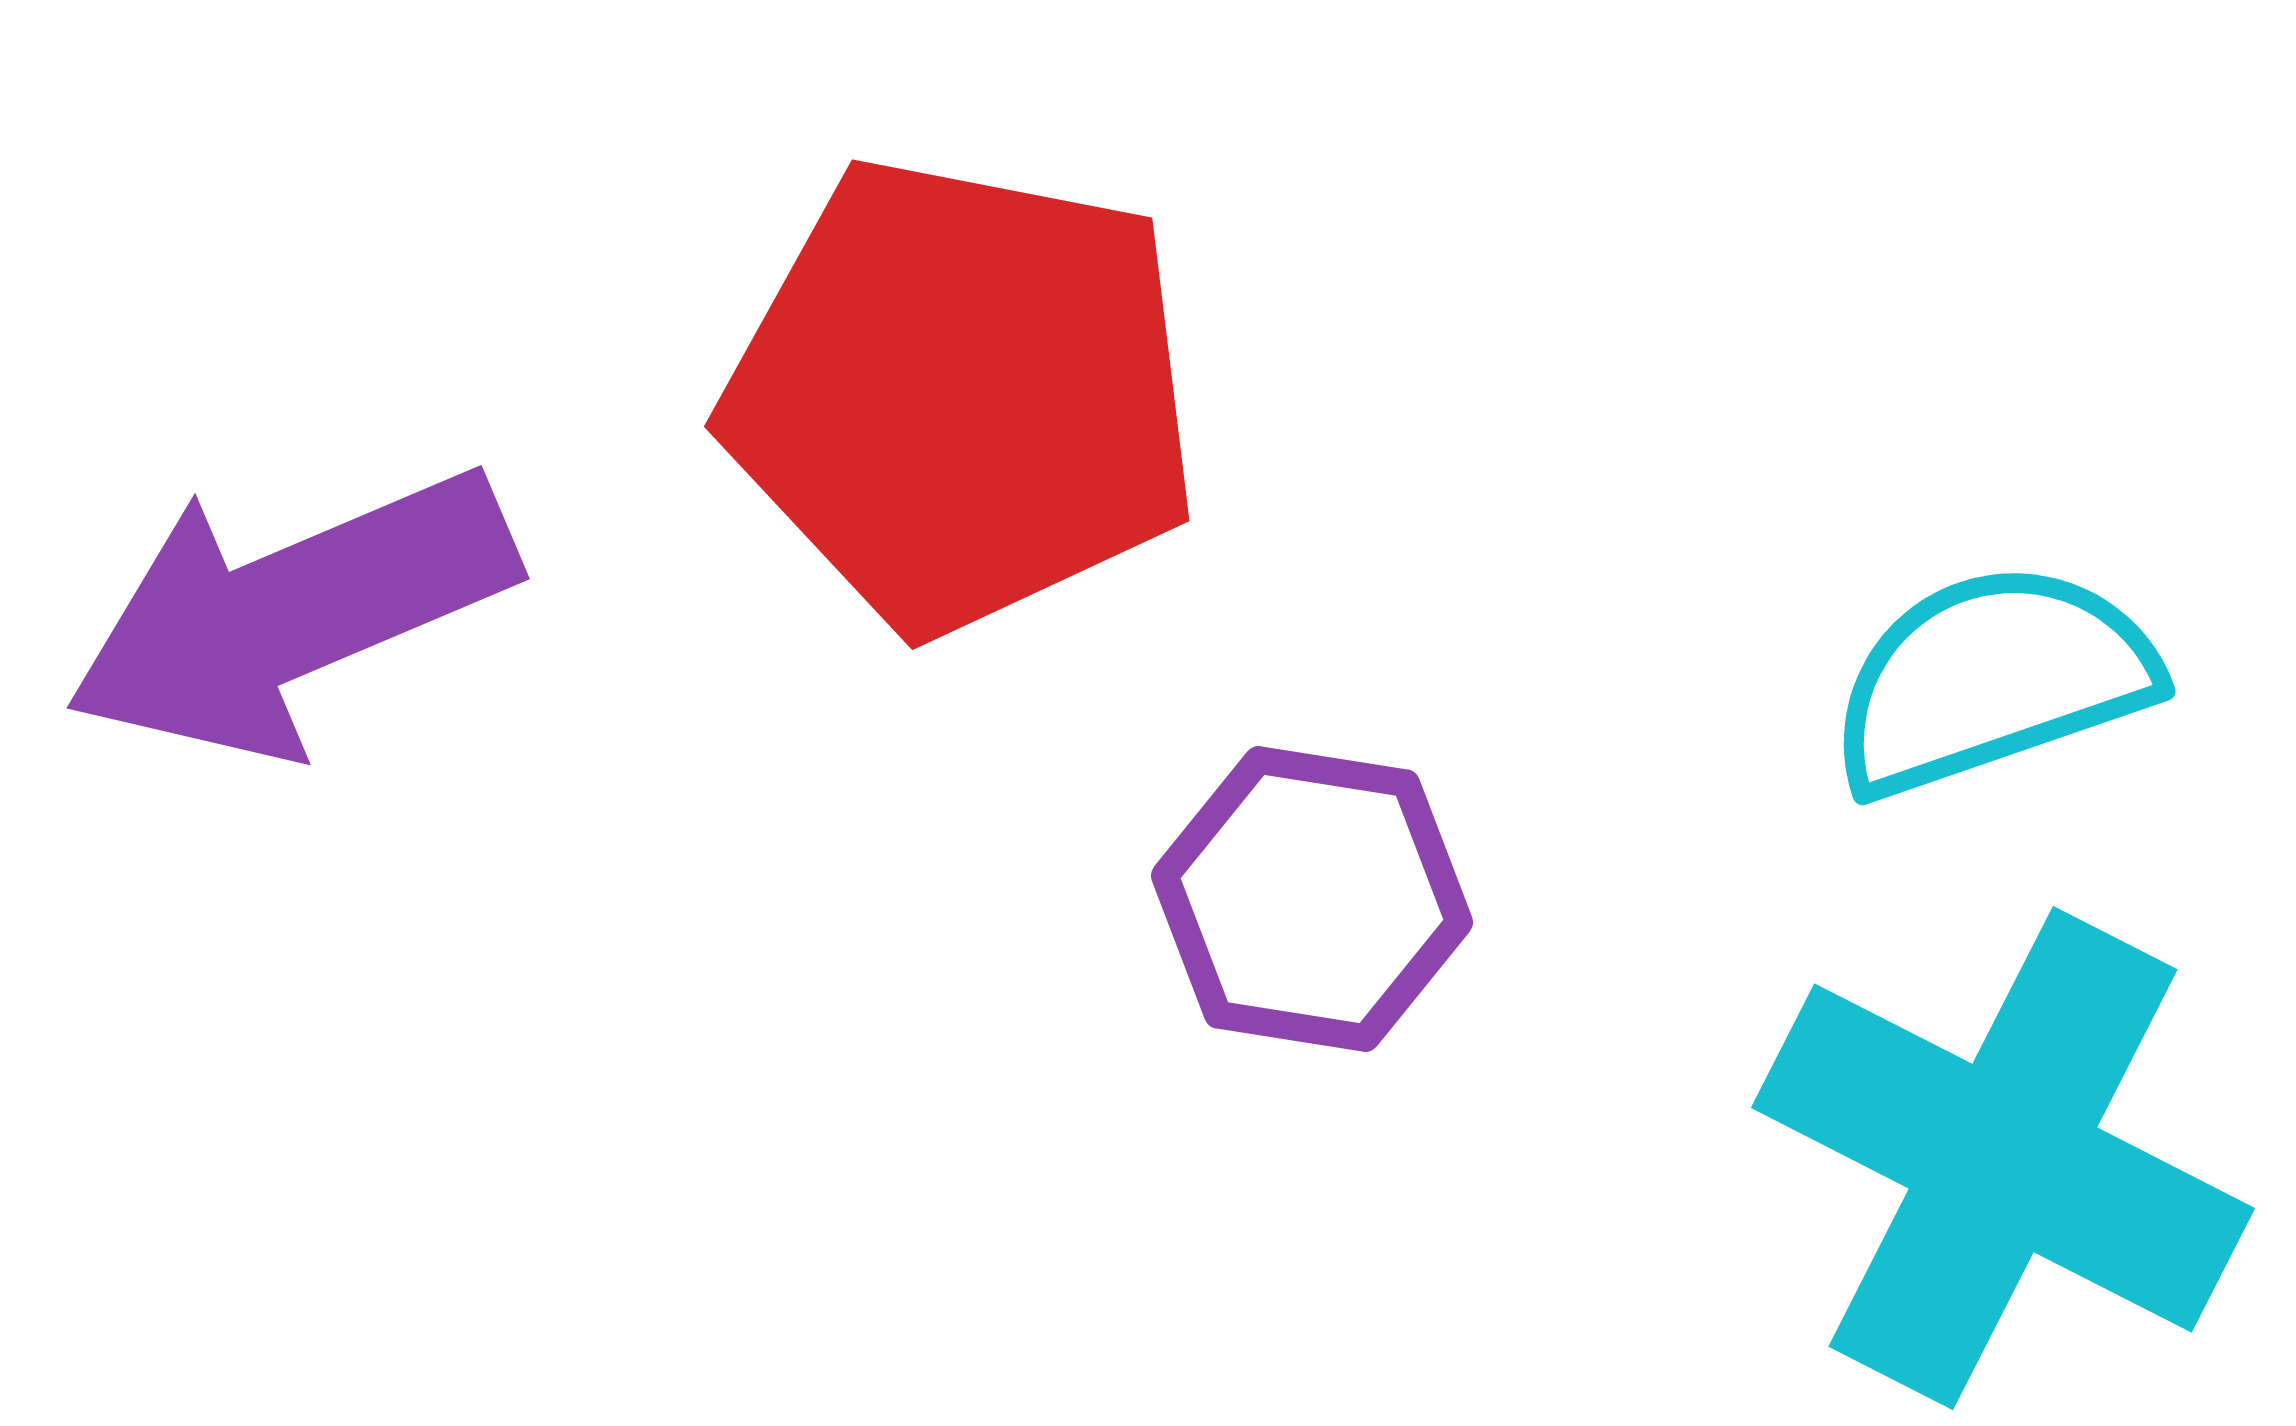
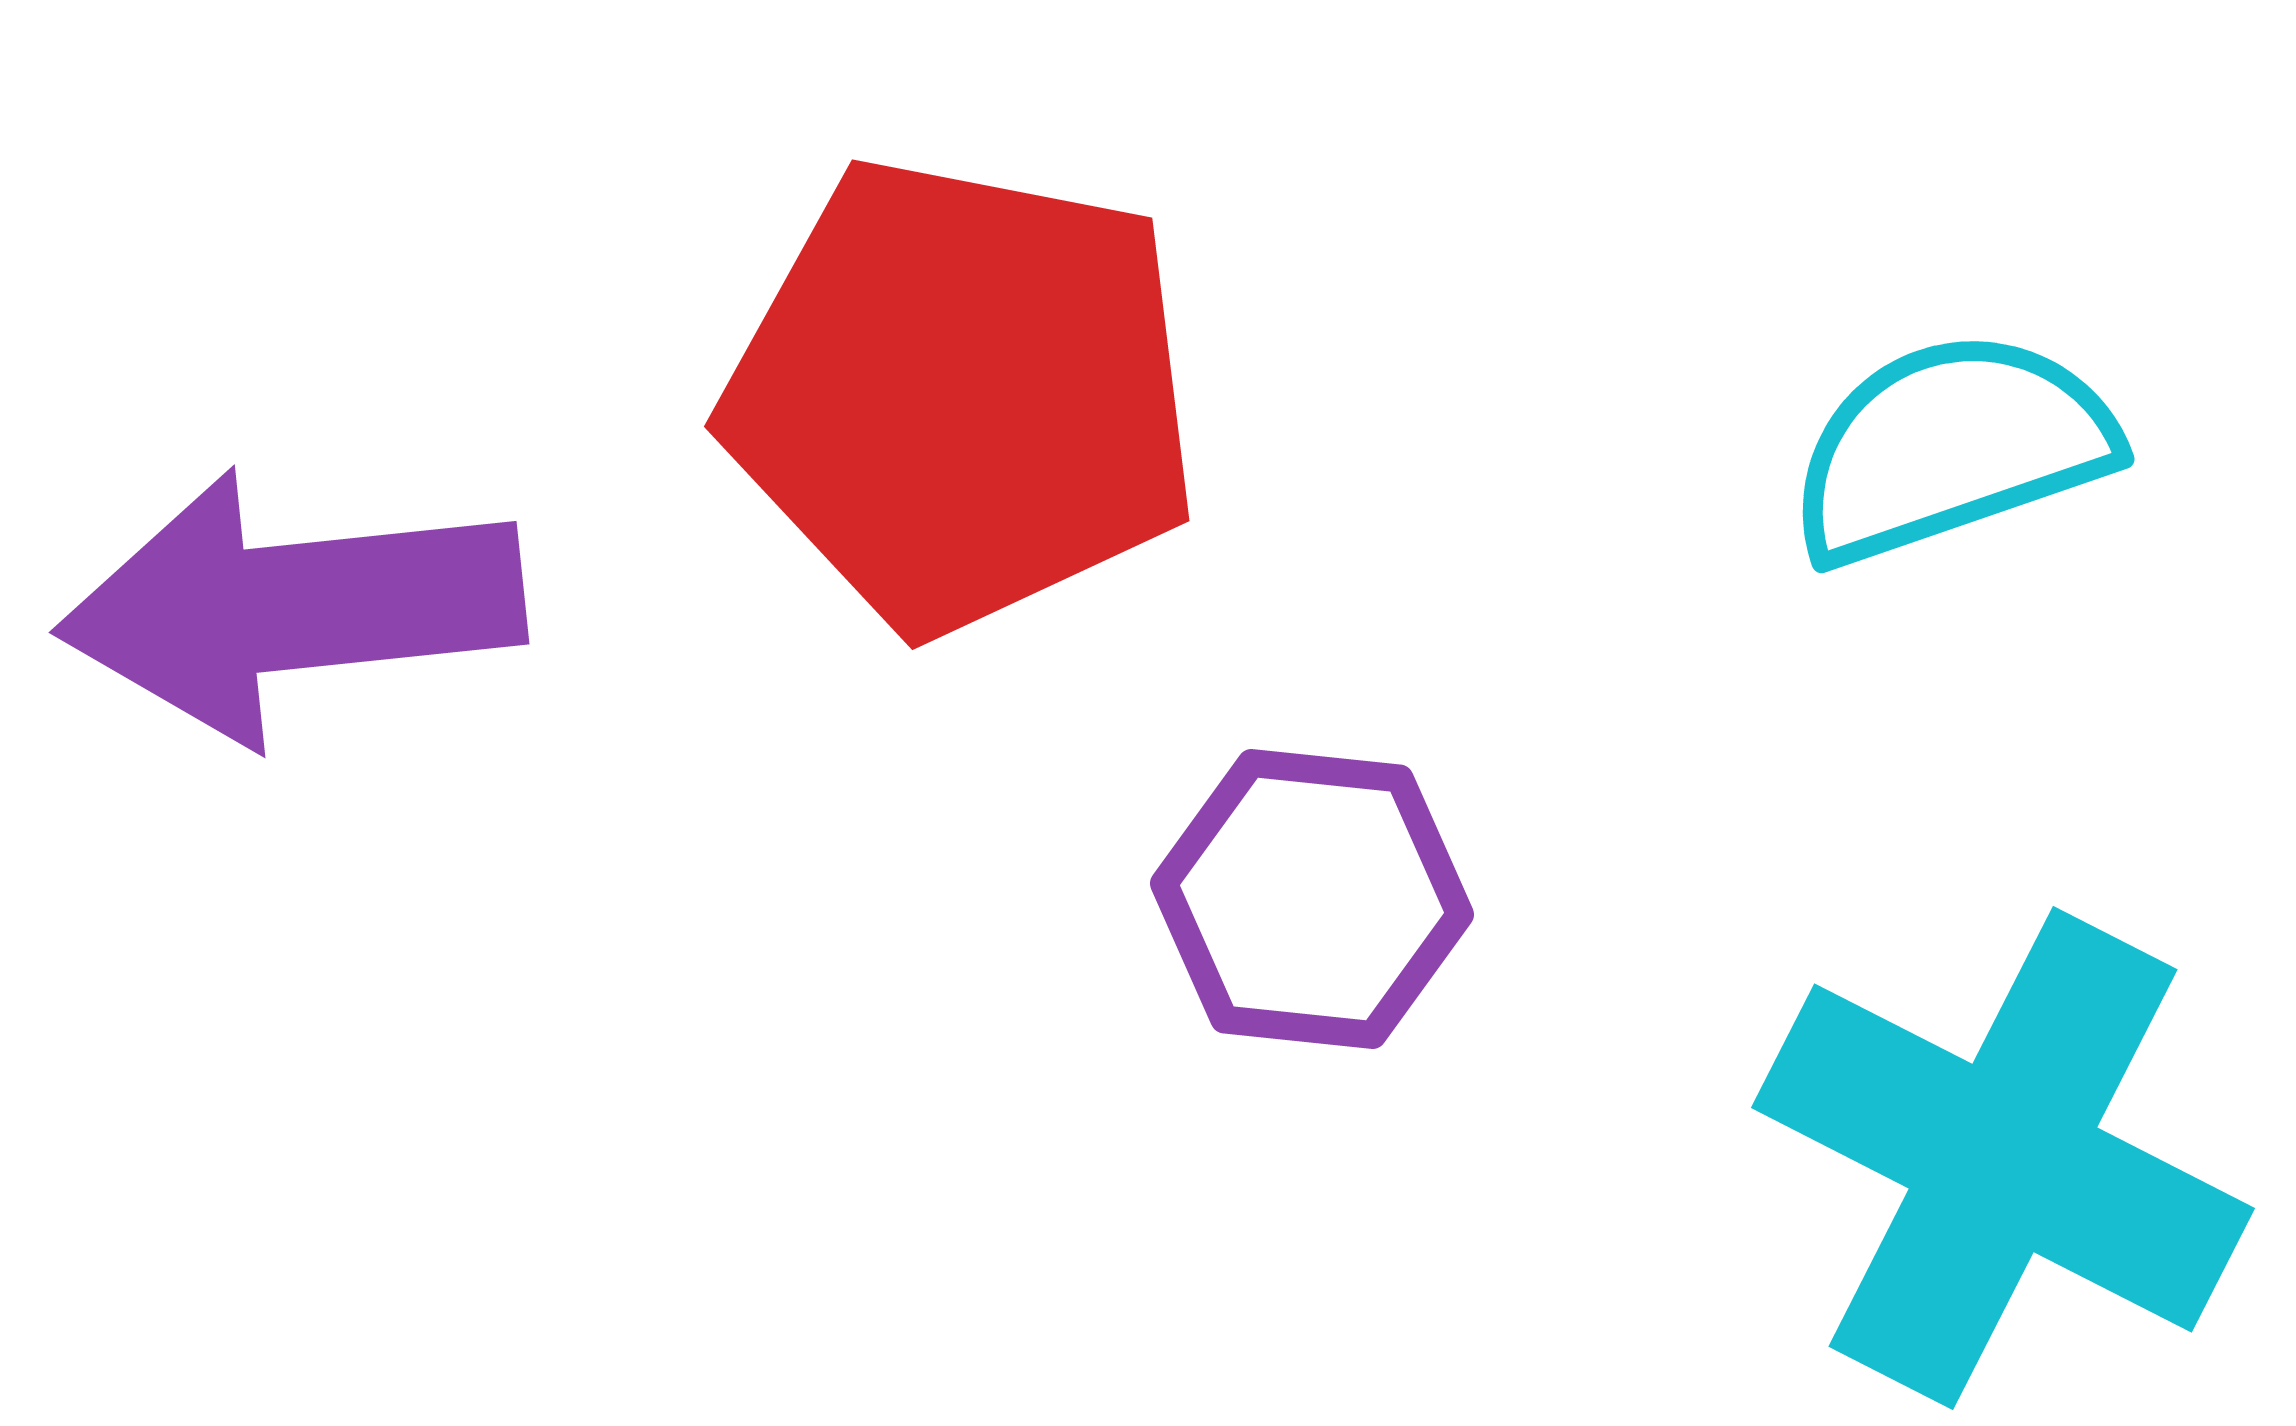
purple arrow: moved 6 px up; rotated 17 degrees clockwise
cyan semicircle: moved 41 px left, 232 px up
purple hexagon: rotated 3 degrees counterclockwise
